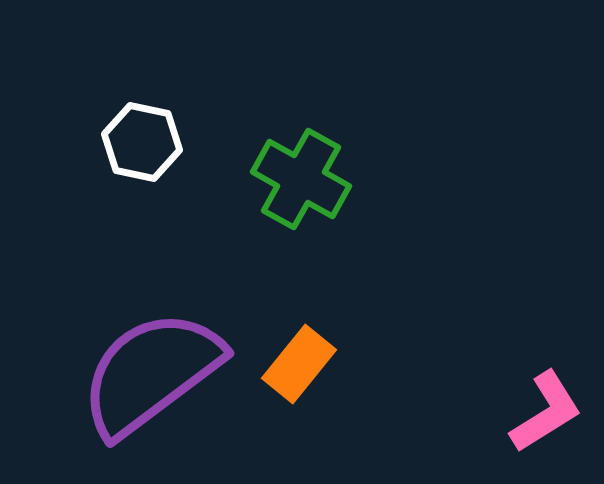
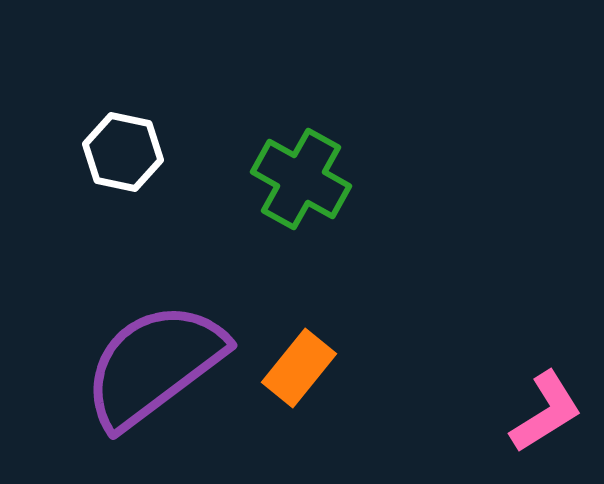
white hexagon: moved 19 px left, 10 px down
orange rectangle: moved 4 px down
purple semicircle: moved 3 px right, 8 px up
